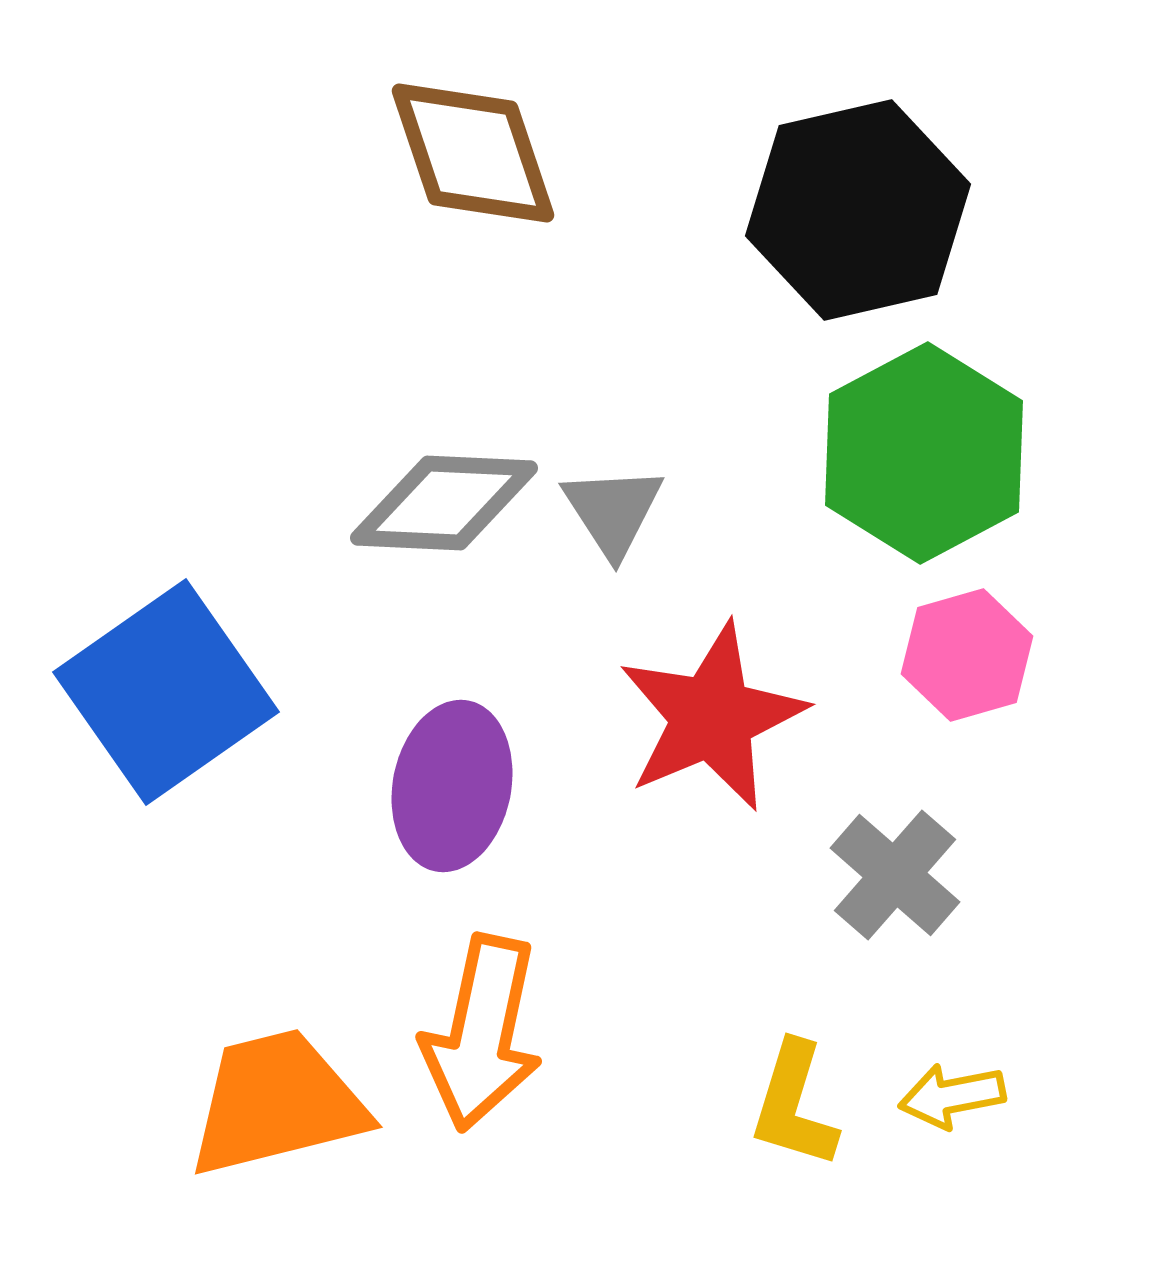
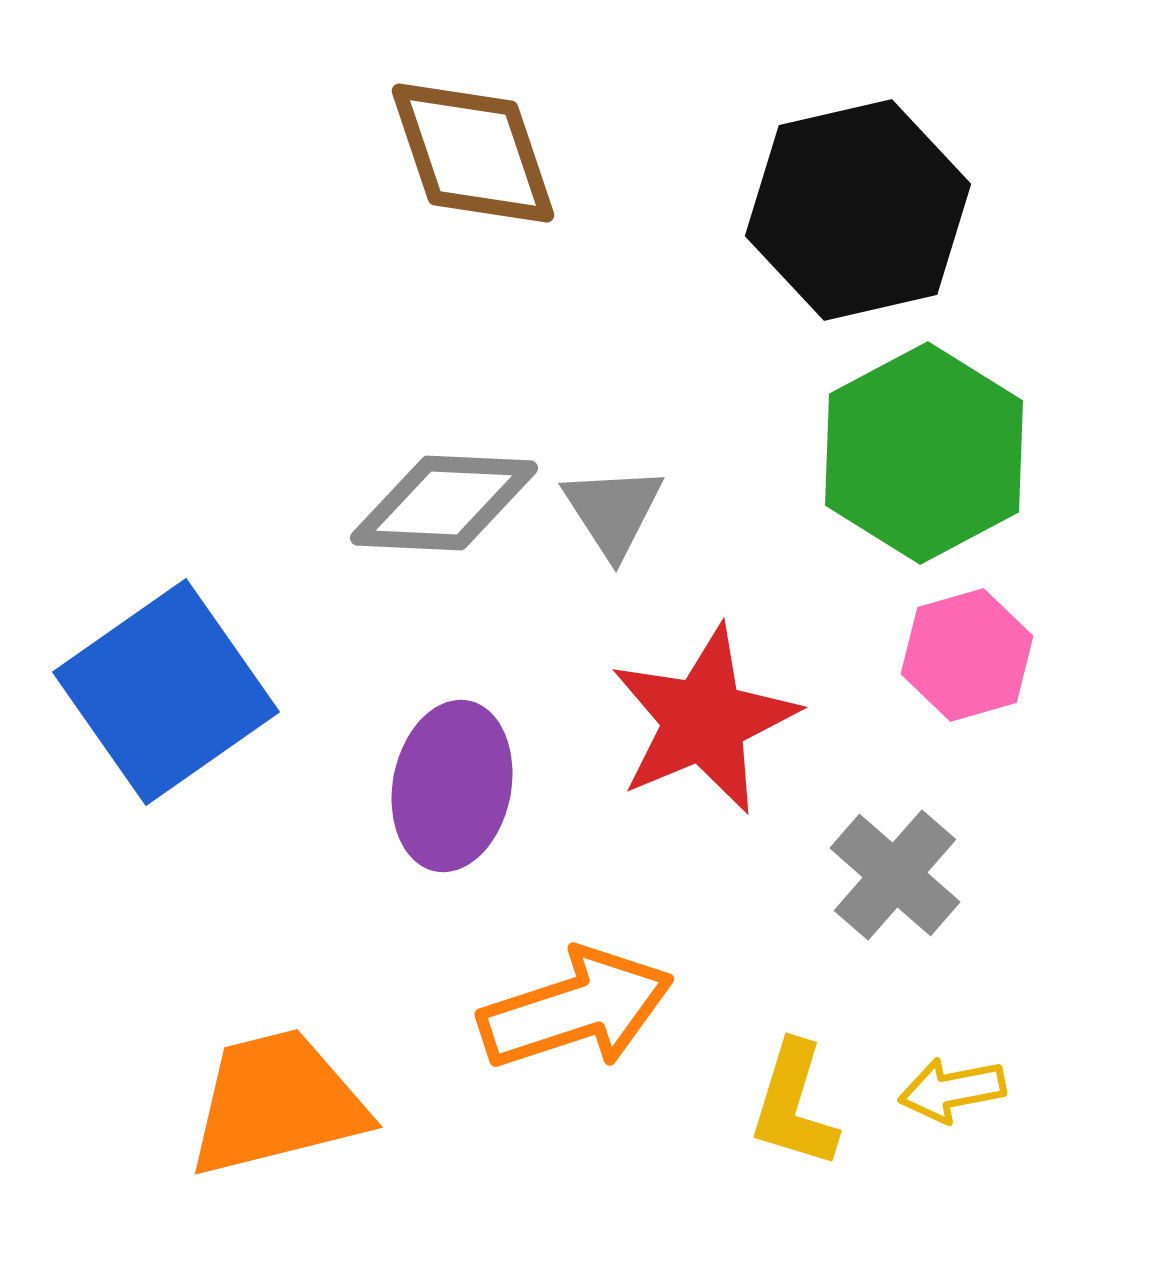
red star: moved 8 px left, 3 px down
orange arrow: moved 94 px right, 24 px up; rotated 120 degrees counterclockwise
yellow arrow: moved 6 px up
